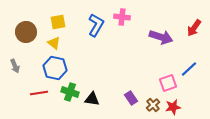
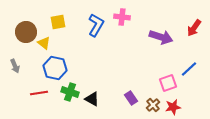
yellow triangle: moved 10 px left
black triangle: rotated 21 degrees clockwise
